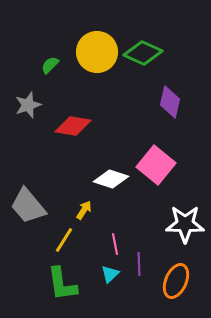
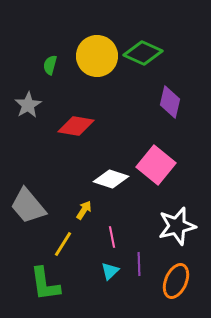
yellow circle: moved 4 px down
green semicircle: rotated 30 degrees counterclockwise
gray star: rotated 12 degrees counterclockwise
red diamond: moved 3 px right
white star: moved 8 px left, 2 px down; rotated 15 degrees counterclockwise
yellow line: moved 1 px left, 4 px down
pink line: moved 3 px left, 7 px up
cyan triangle: moved 3 px up
green L-shape: moved 17 px left
